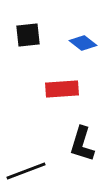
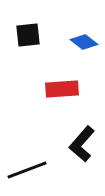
blue diamond: moved 1 px right, 1 px up
black L-shape: rotated 24 degrees clockwise
black line: moved 1 px right, 1 px up
